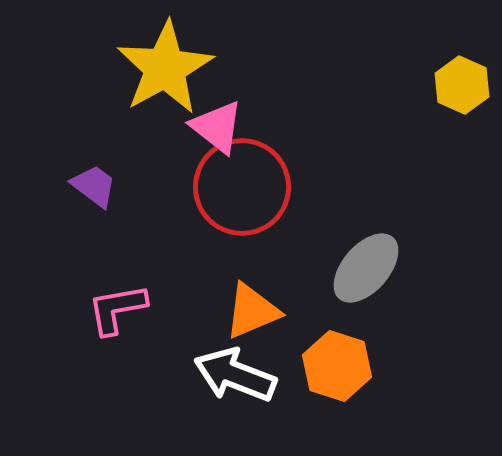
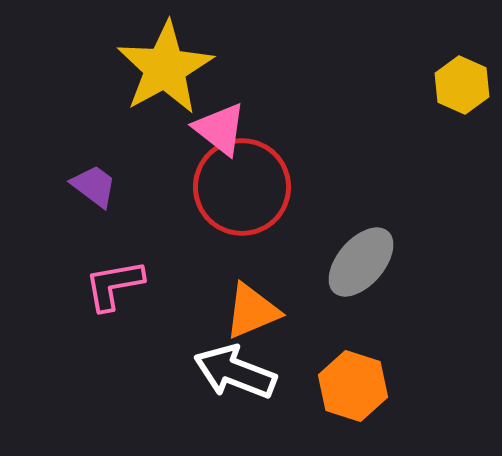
pink triangle: moved 3 px right, 2 px down
gray ellipse: moved 5 px left, 6 px up
pink L-shape: moved 3 px left, 24 px up
orange hexagon: moved 16 px right, 20 px down
white arrow: moved 3 px up
